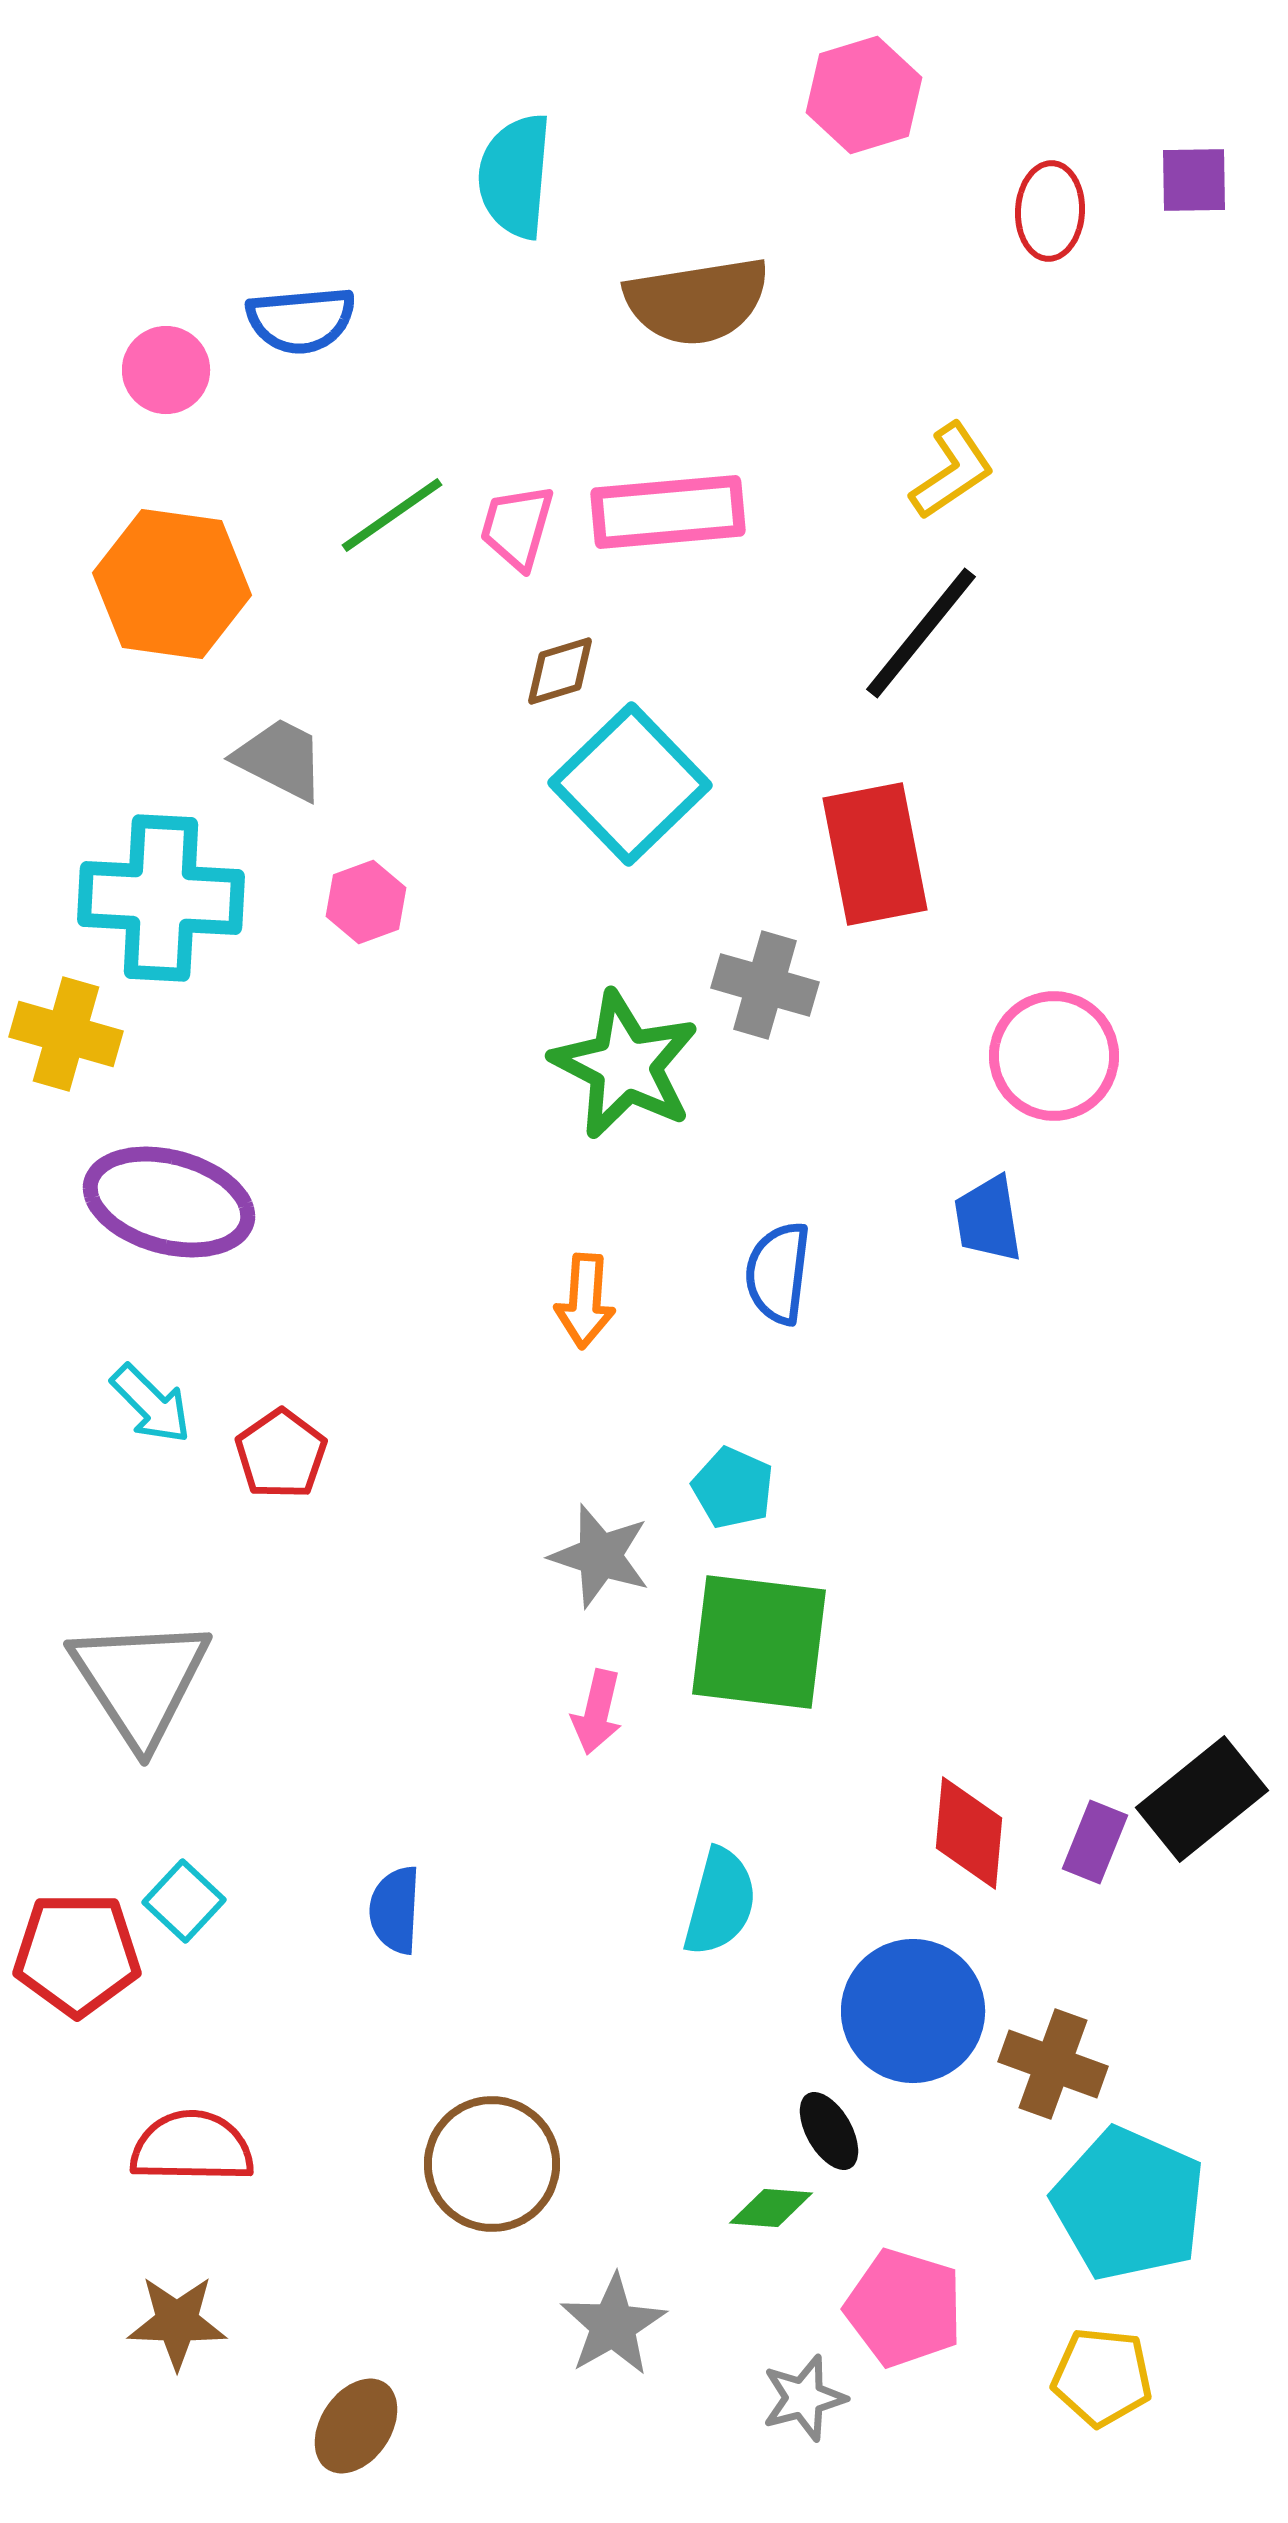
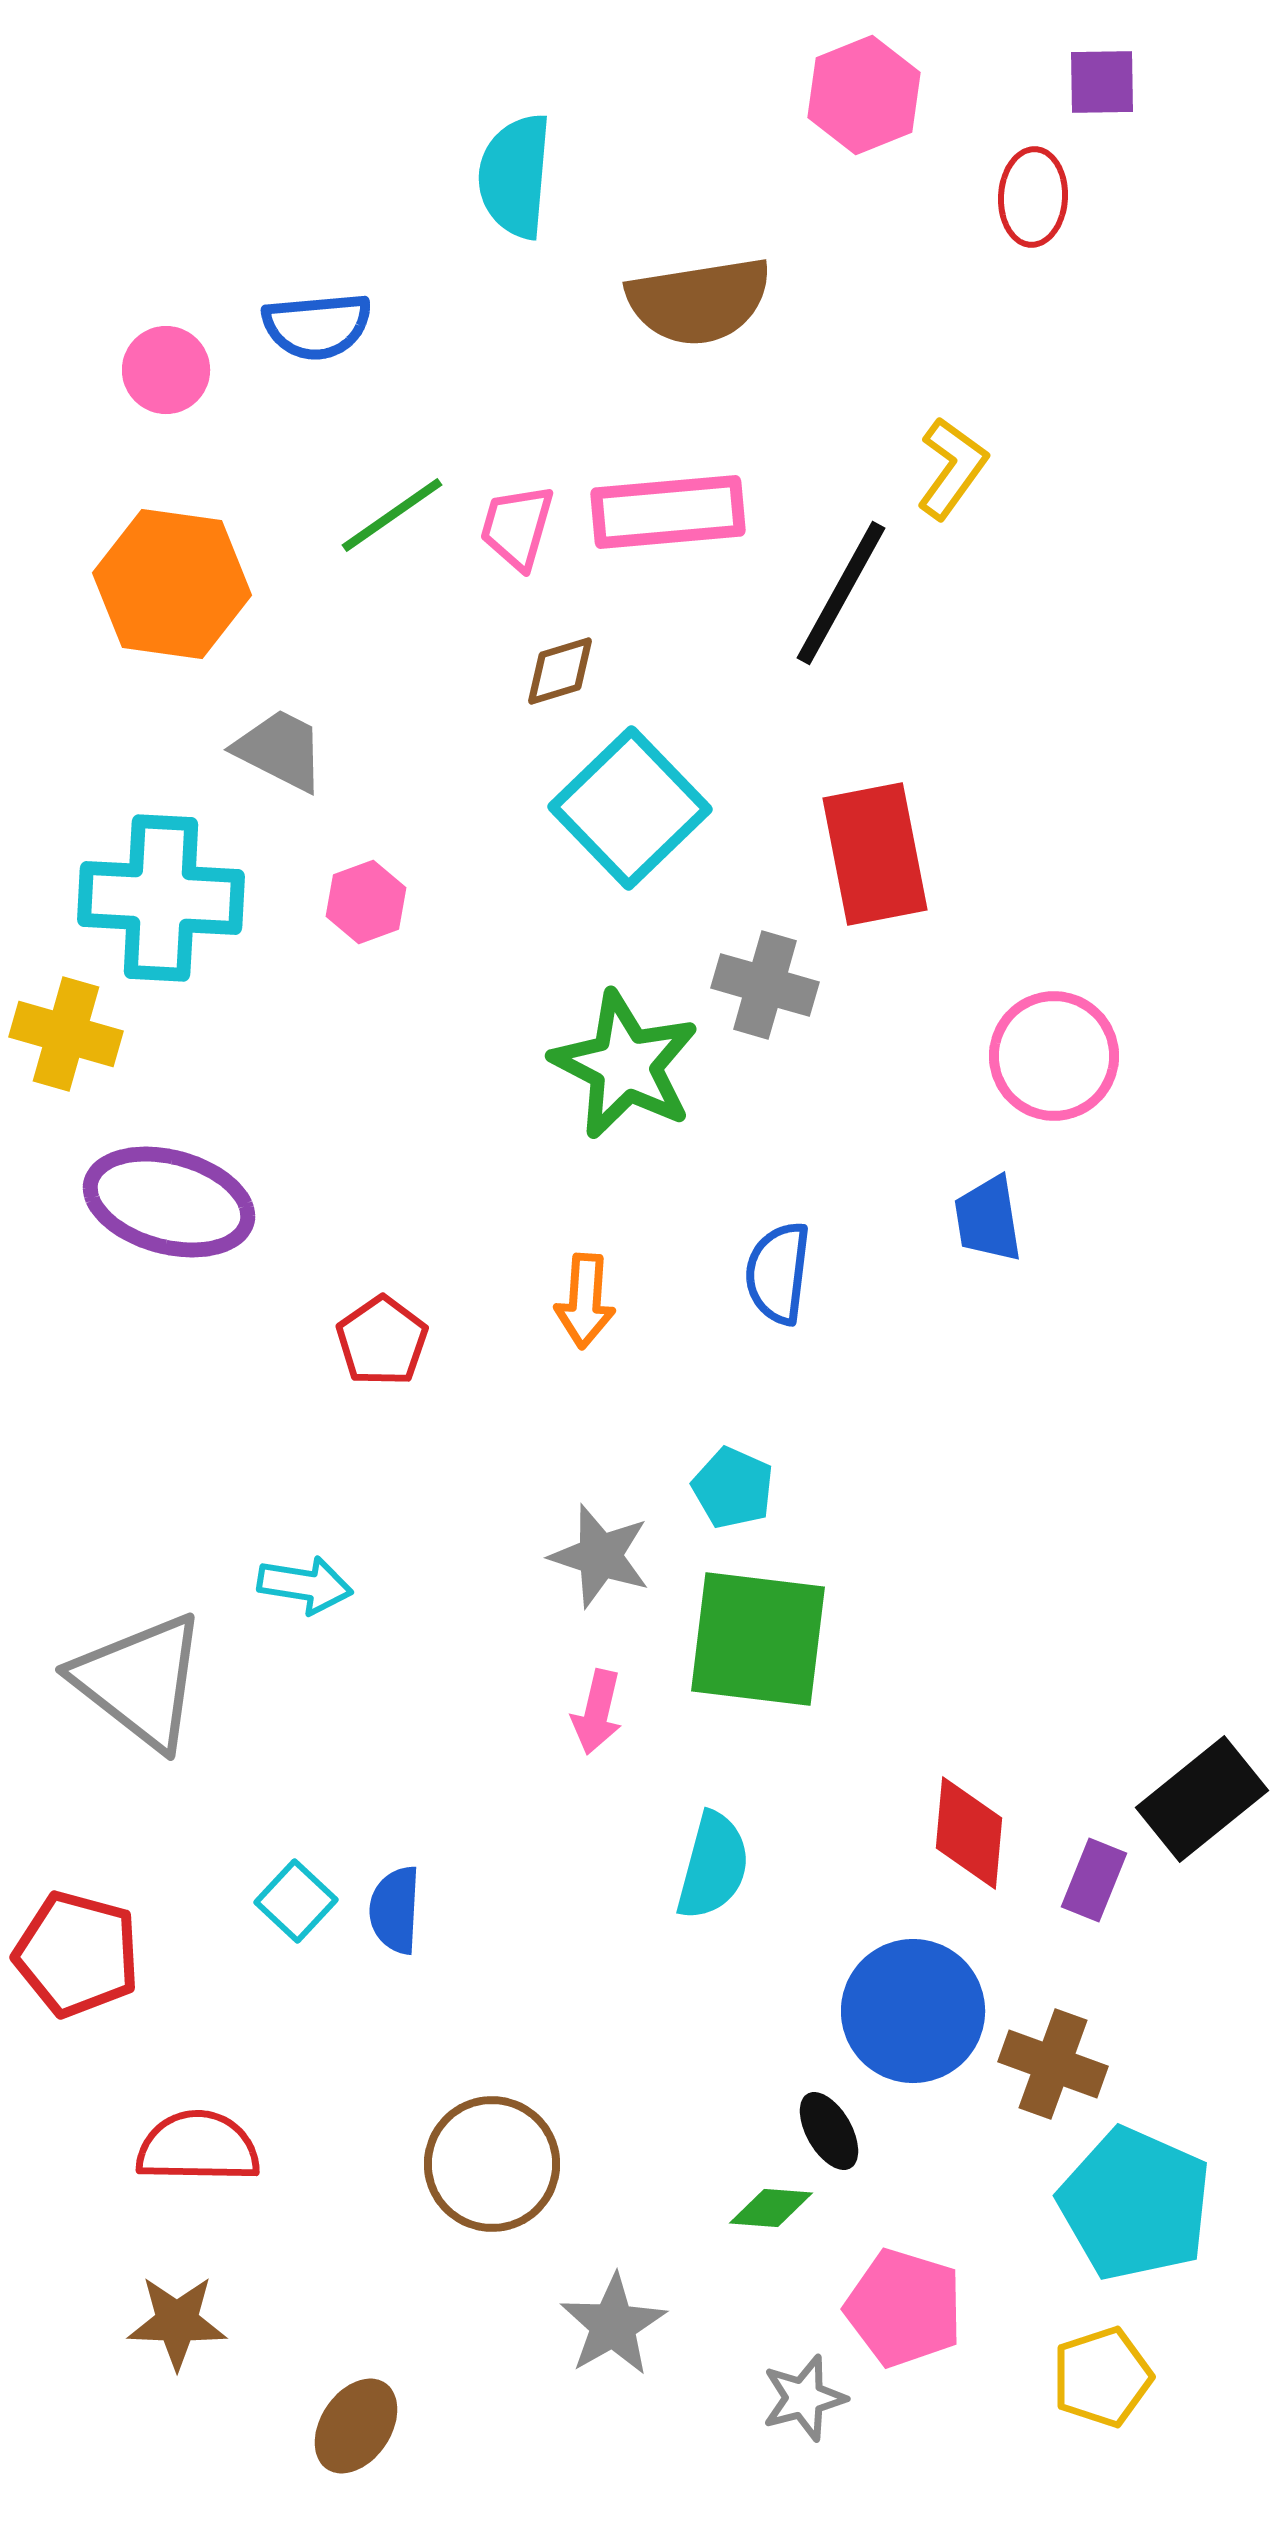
pink hexagon at (864, 95): rotated 5 degrees counterclockwise
purple square at (1194, 180): moved 92 px left, 98 px up
red ellipse at (1050, 211): moved 17 px left, 14 px up
brown semicircle at (697, 301): moved 2 px right
blue semicircle at (301, 320): moved 16 px right, 6 px down
yellow L-shape at (952, 471): moved 3 px up; rotated 20 degrees counterclockwise
black line at (921, 633): moved 80 px left, 40 px up; rotated 10 degrees counterclockwise
gray trapezoid at (280, 759): moved 9 px up
cyan square at (630, 784): moved 24 px down
cyan arrow at (151, 1404): moved 154 px right, 181 px down; rotated 36 degrees counterclockwise
red pentagon at (281, 1454): moved 101 px right, 113 px up
green square at (759, 1642): moved 1 px left, 3 px up
gray triangle at (140, 1681): rotated 19 degrees counterclockwise
purple rectangle at (1095, 1842): moved 1 px left, 38 px down
cyan square at (184, 1901): moved 112 px right
cyan semicircle at (720, 1902): moved 7 px left, 36 px up
red pentagon at (77, 1954): rotated 15 degrees clockwise
red semicircle at (192, 2147): moved 6 px right
cyan pentagon at (1129, 2204): moved 6 px right
yellow pentagon at (1102, 2377): rotated 24 degrees counterclockwise
